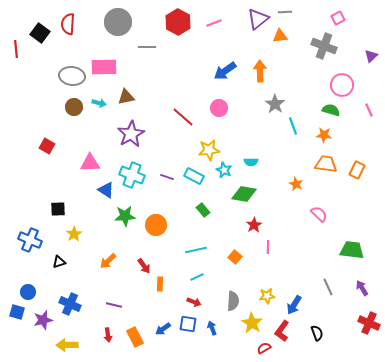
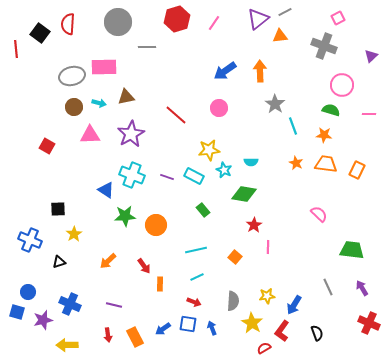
gray line at (285, 12): rotated 24 degrees counterclockwise
red hexagon at (178, 22): moved 1 px left, 3 px up; rotated 15 degrees clockwise
pink line at (214, 23): rotated 35 degrees counterclockwise
gray ellipse at (72, 76): rotated 20 degrees counterclockwise
pink line at (369, 110): moved 4 px down; rotated 64 degrees counterclockwise
red line at (183, 117): moved 7 px left, 2 px up
pink triangle at (90, 163): moved 28 px up
orange star at (296, 184): moved 21 px up
